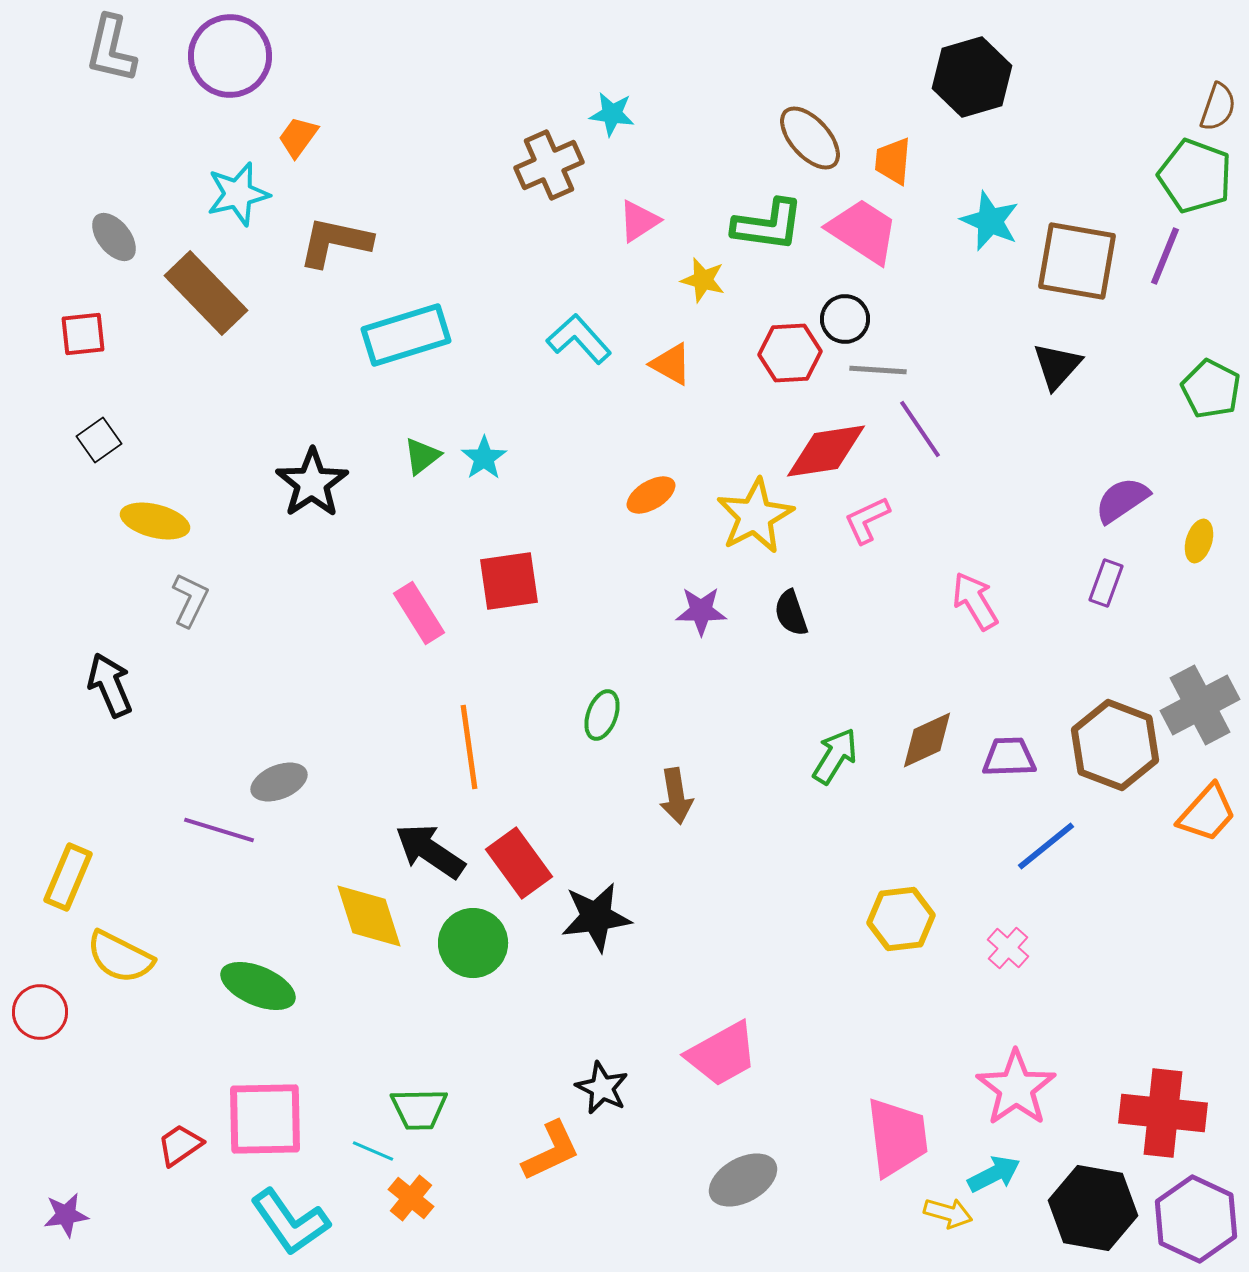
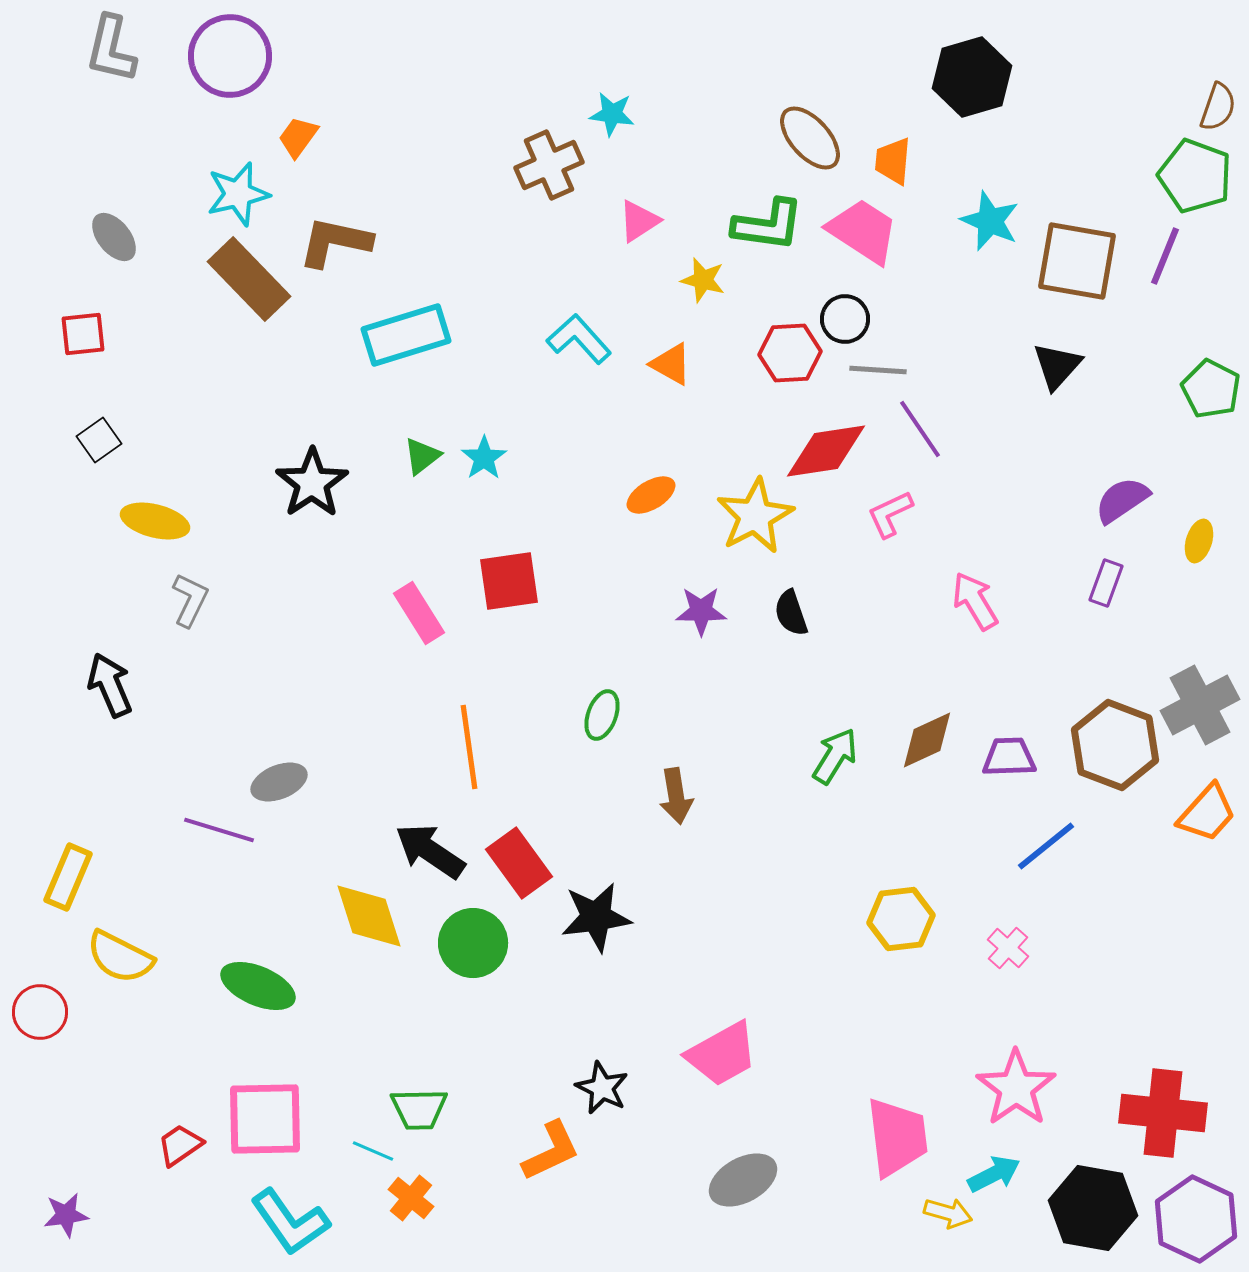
brown rectangle at (206, 293): moved 43 px right, 14 px up
pink L-shape at (867, 520): moved 23 px right, 6 px up
